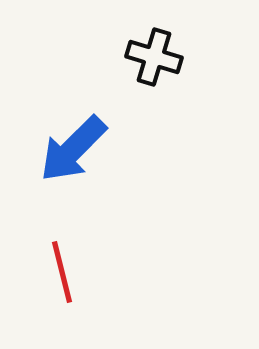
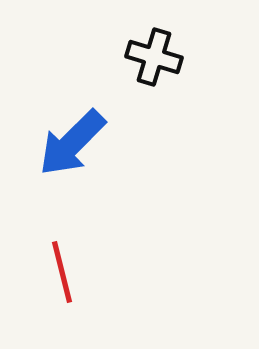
blue arrow: moved 1 px left, 6 px up
